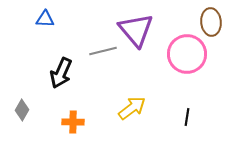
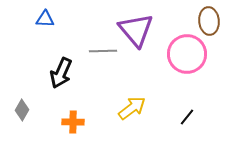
brown ellipse: moved 2 px left, 1 px up
gray line: rotated 12 degrees clockwise
black line: rotated 30 degrees clockwise
